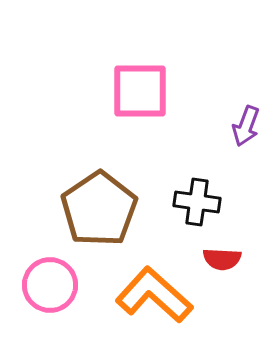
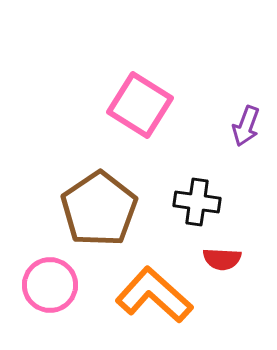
pink square: moved 14 px down; rotated 32 degrees clockwise
